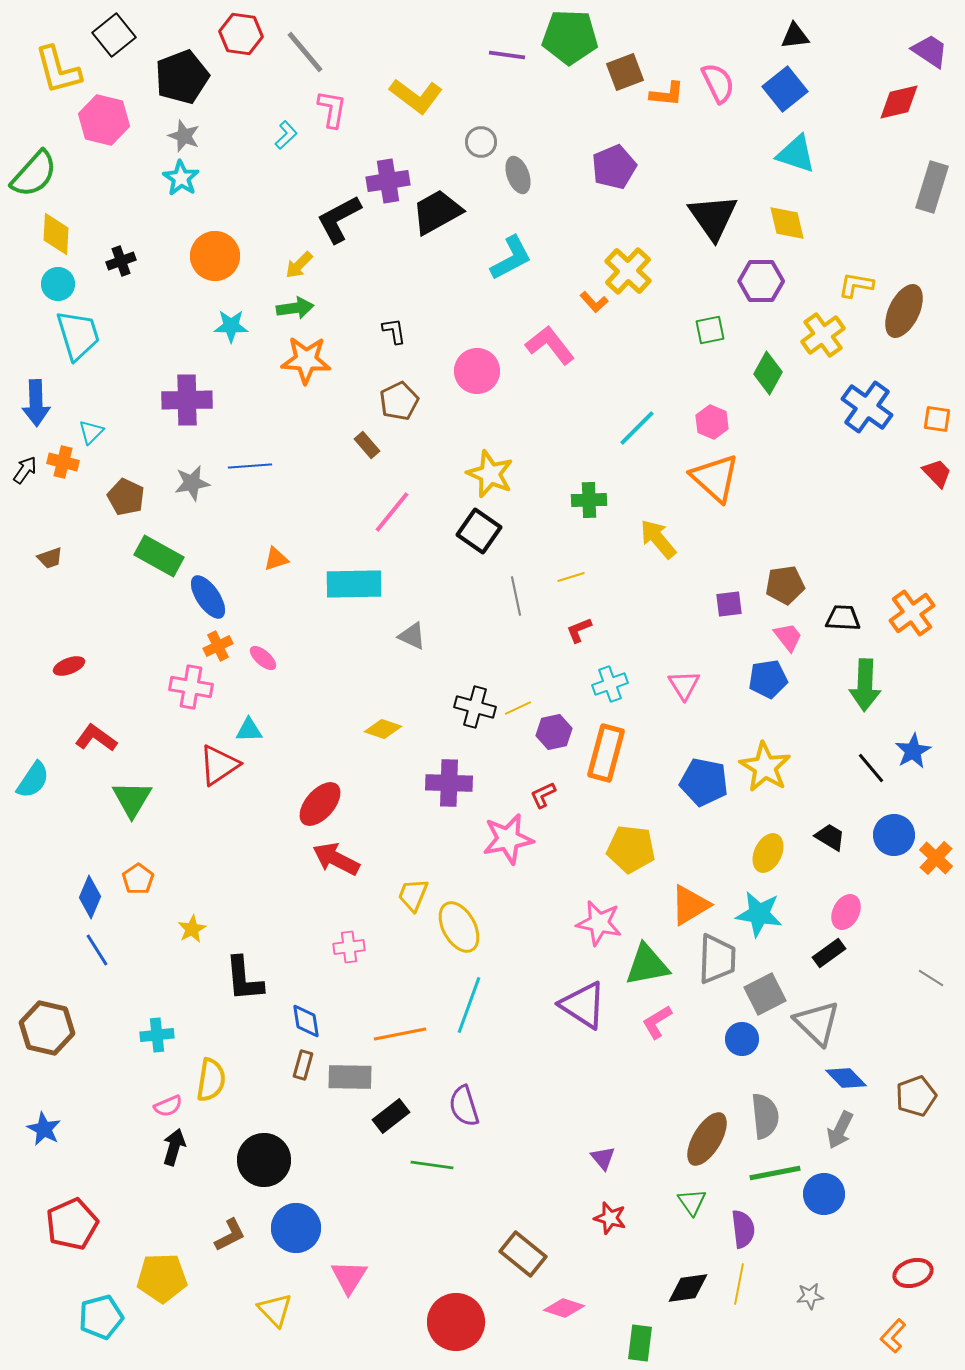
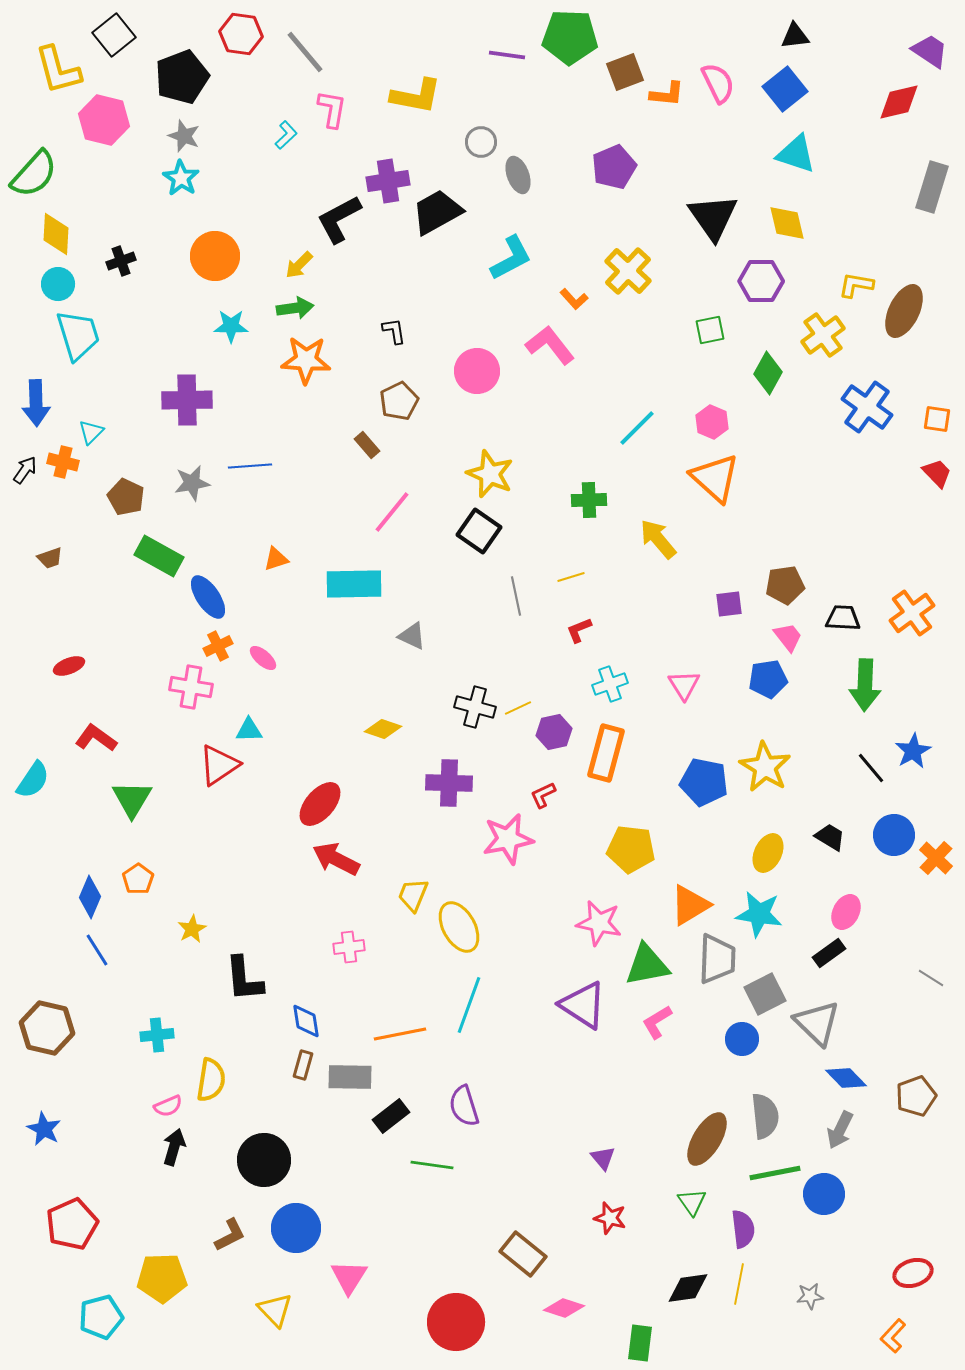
yellow L-shape at (416, 96): rotated 26 degrees counterclockwise
orange L-shape at (594, 302): moved 20 px left, 3 px up
